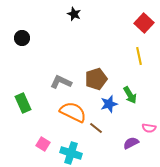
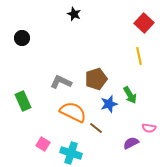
green rectangle: moved 2 px up
